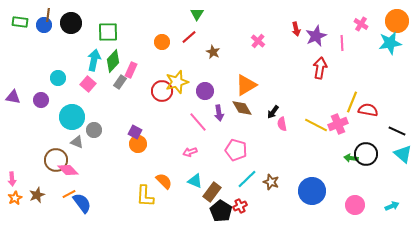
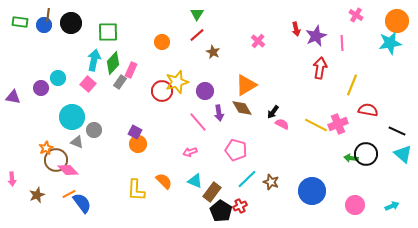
pink cross at (361, 24): moved 5 px left, 9 px up
red line at (189, 37): moved 8 px right, 2 px up
green diamond at (113, 61): moved 2 px down
purple circle at (41, 100): moved 12 px up
yellow line at (352, 102): moved 17 px up
pink semicircle at (282, 124): rotated 128 degrees clockwise
yellow L-shape at (145, 196): moved 9 px left, 6 px up
orange star at (15, 198): moved 31 px right, 50 px up
